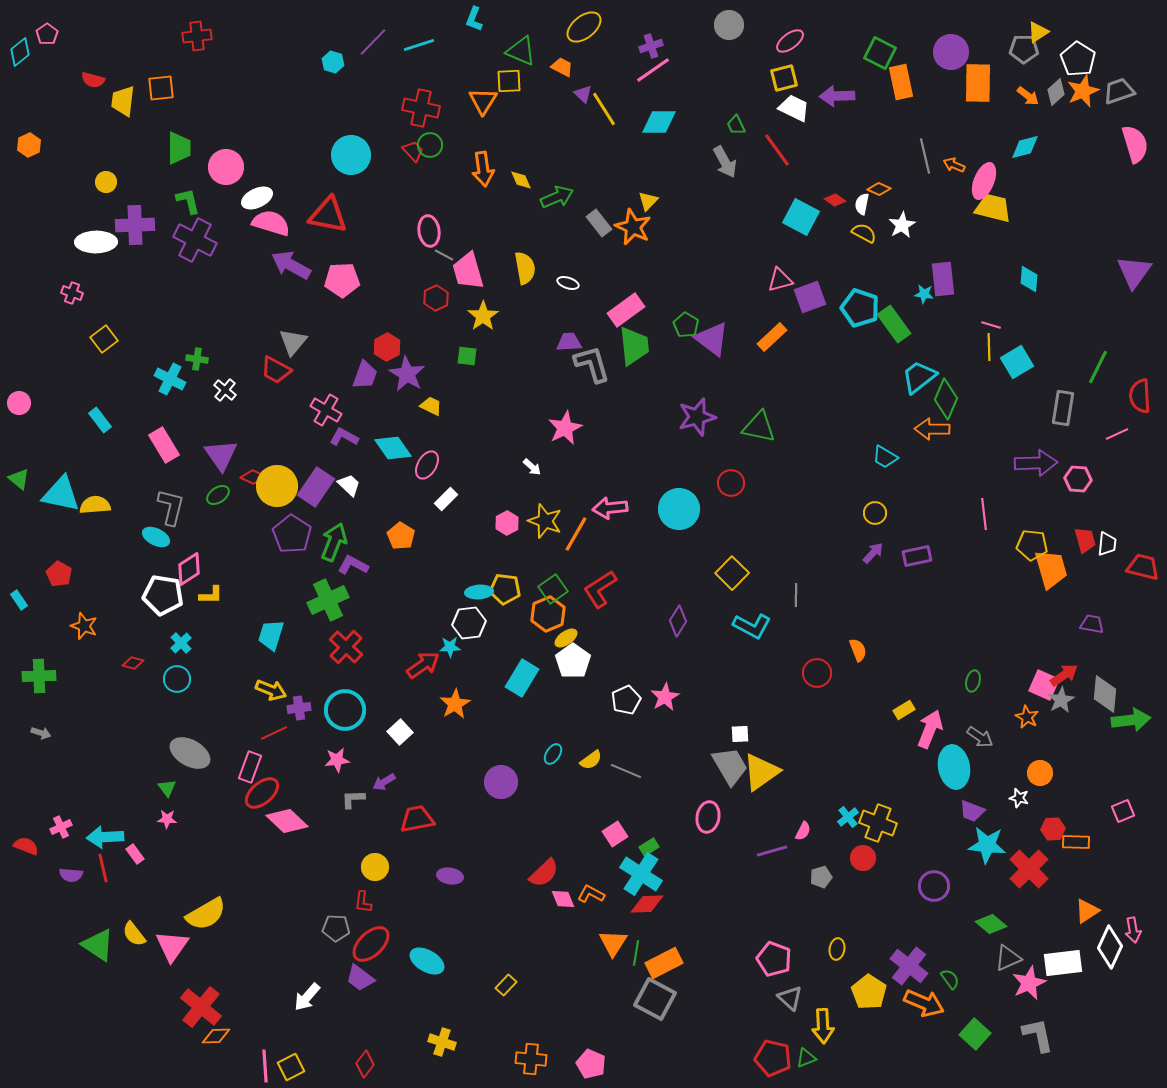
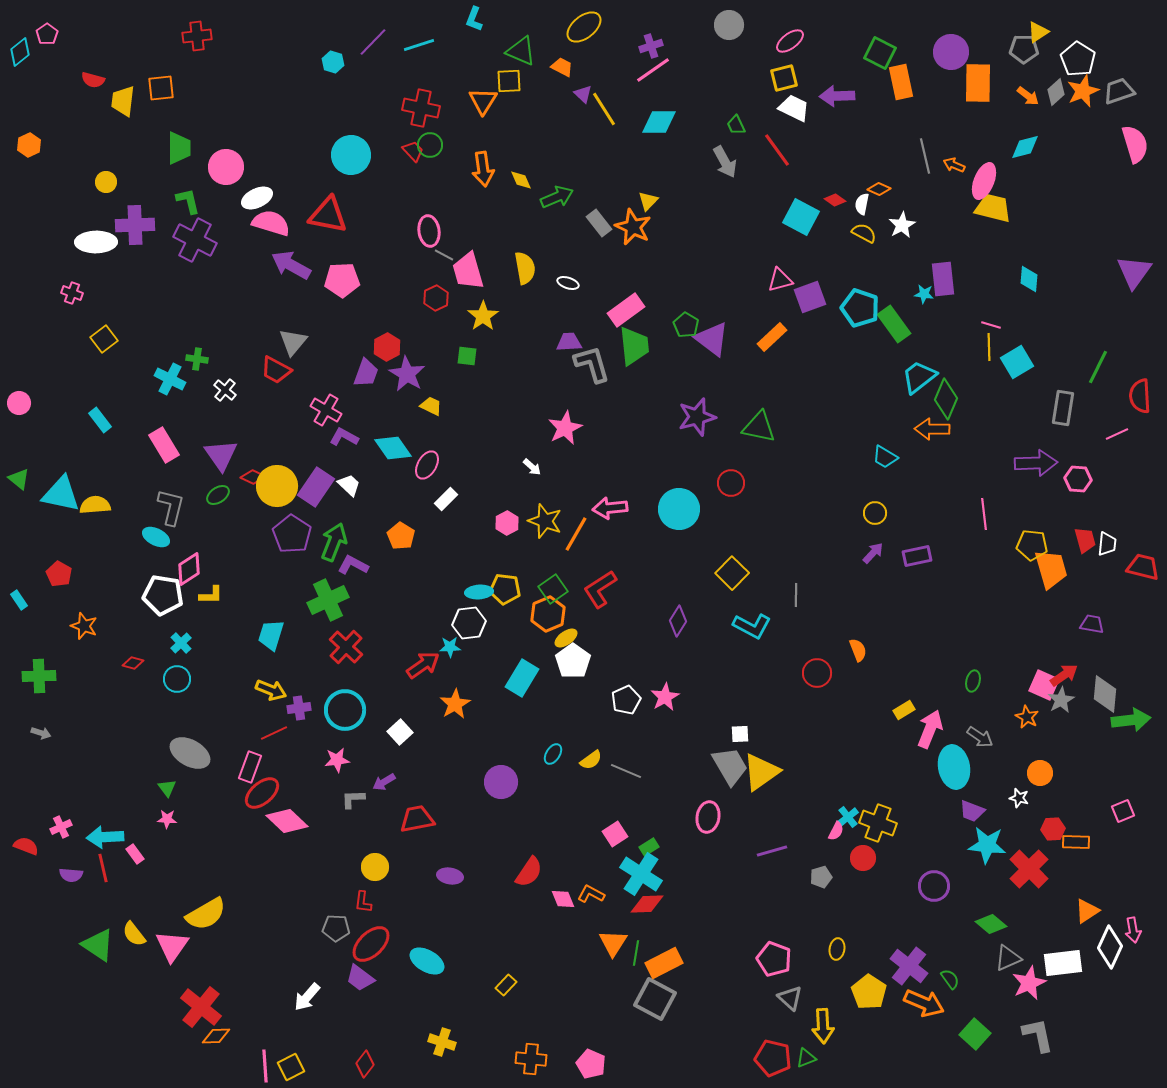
purple trapezoid at (365, 375): moved 1 px right, 2 px up
pink semicircle at (803, 831): moved 33 px right
red semicircle at (544, 873): moved 15 px left, 1 px up; rotated 12 degrees counterclockwise
